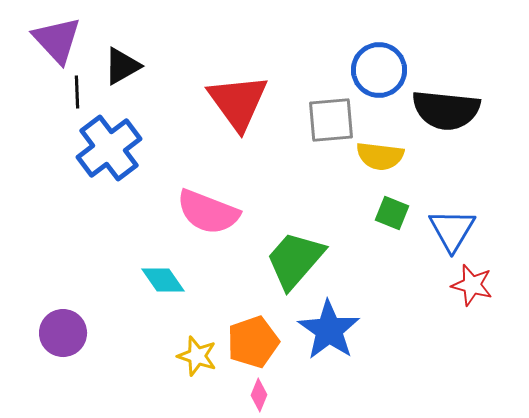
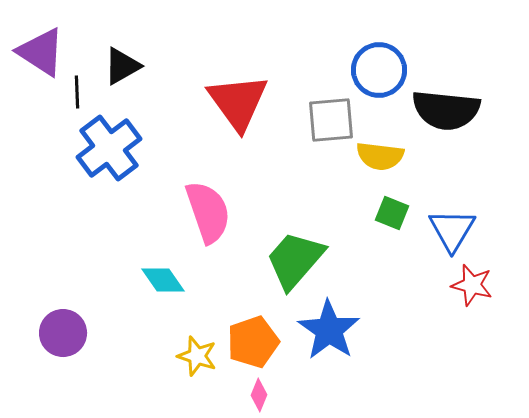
purple triangle: moved 16 px left, 12 px down; rotated 14 degrees counterclockwise
pink semicircle: rotated 130 degrees counterclockwise
